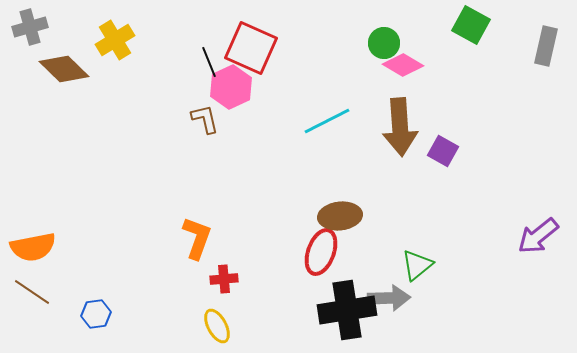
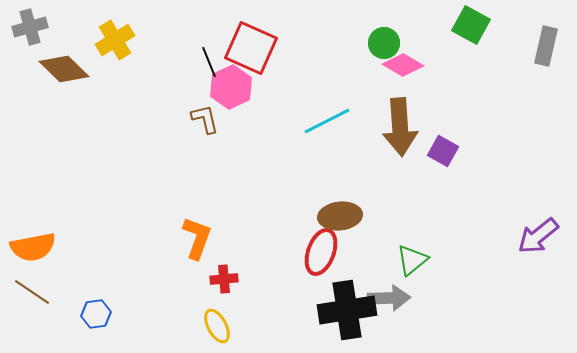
green triangle: moved 5 px left, 5 px up
